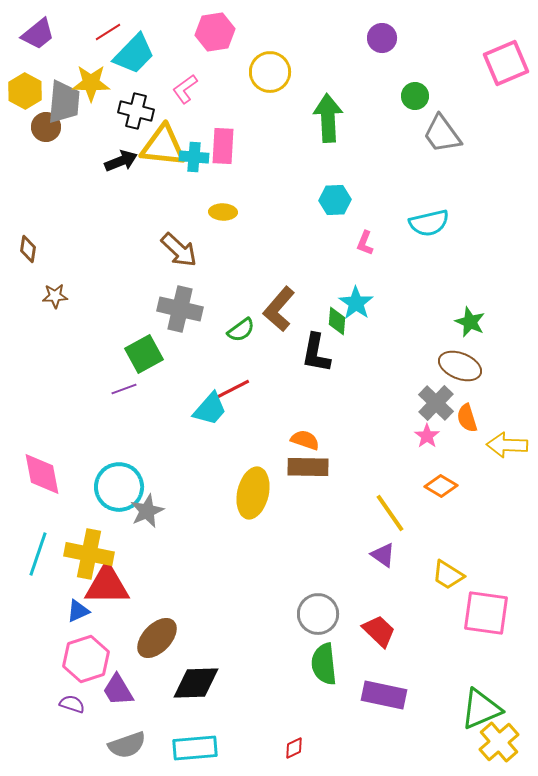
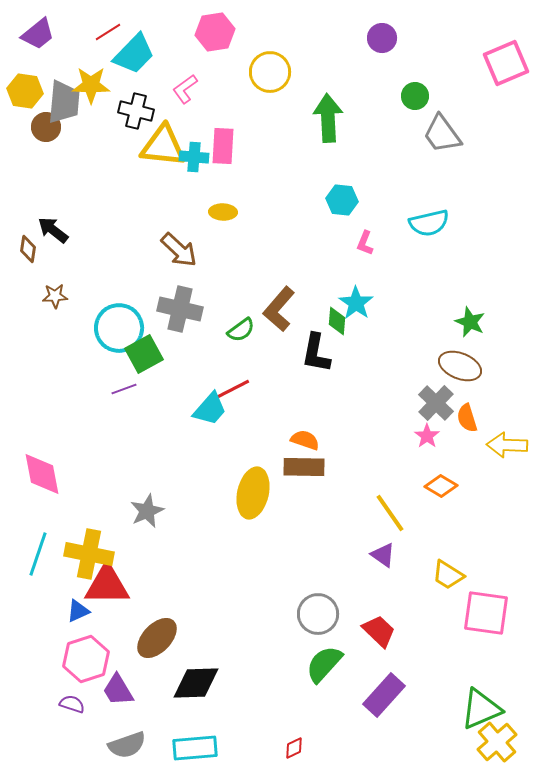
yellow star at (91, 83): moved 2 px down
yellow hexagon at (25, 91): rotated 20 degrees counterclockwise
black arrow at (121, 161): moved 68 px left, 69 px down; rotated 120 degrees counterclockwise
cyan hexagon at (335, 200): moved 7 px right; rotated 8 degrees clockwise
brown rectangle at (308, 467): moved 4 px left
cyan circle at (119, 487): moved 159 px up
green semicircle at (324, 664): rotated 48 degrees clockwise
purple rectangle at (384, 695): rotated 60 degrees counterclockwise
yellow cross at (499, 742): moved 2 px left
